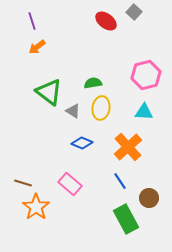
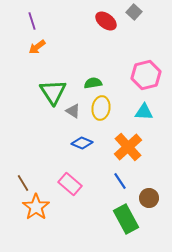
green triangle: moved 4 px right; rotated 20 degrees clockwise
brown line: rotated 42 degrees clockwise
